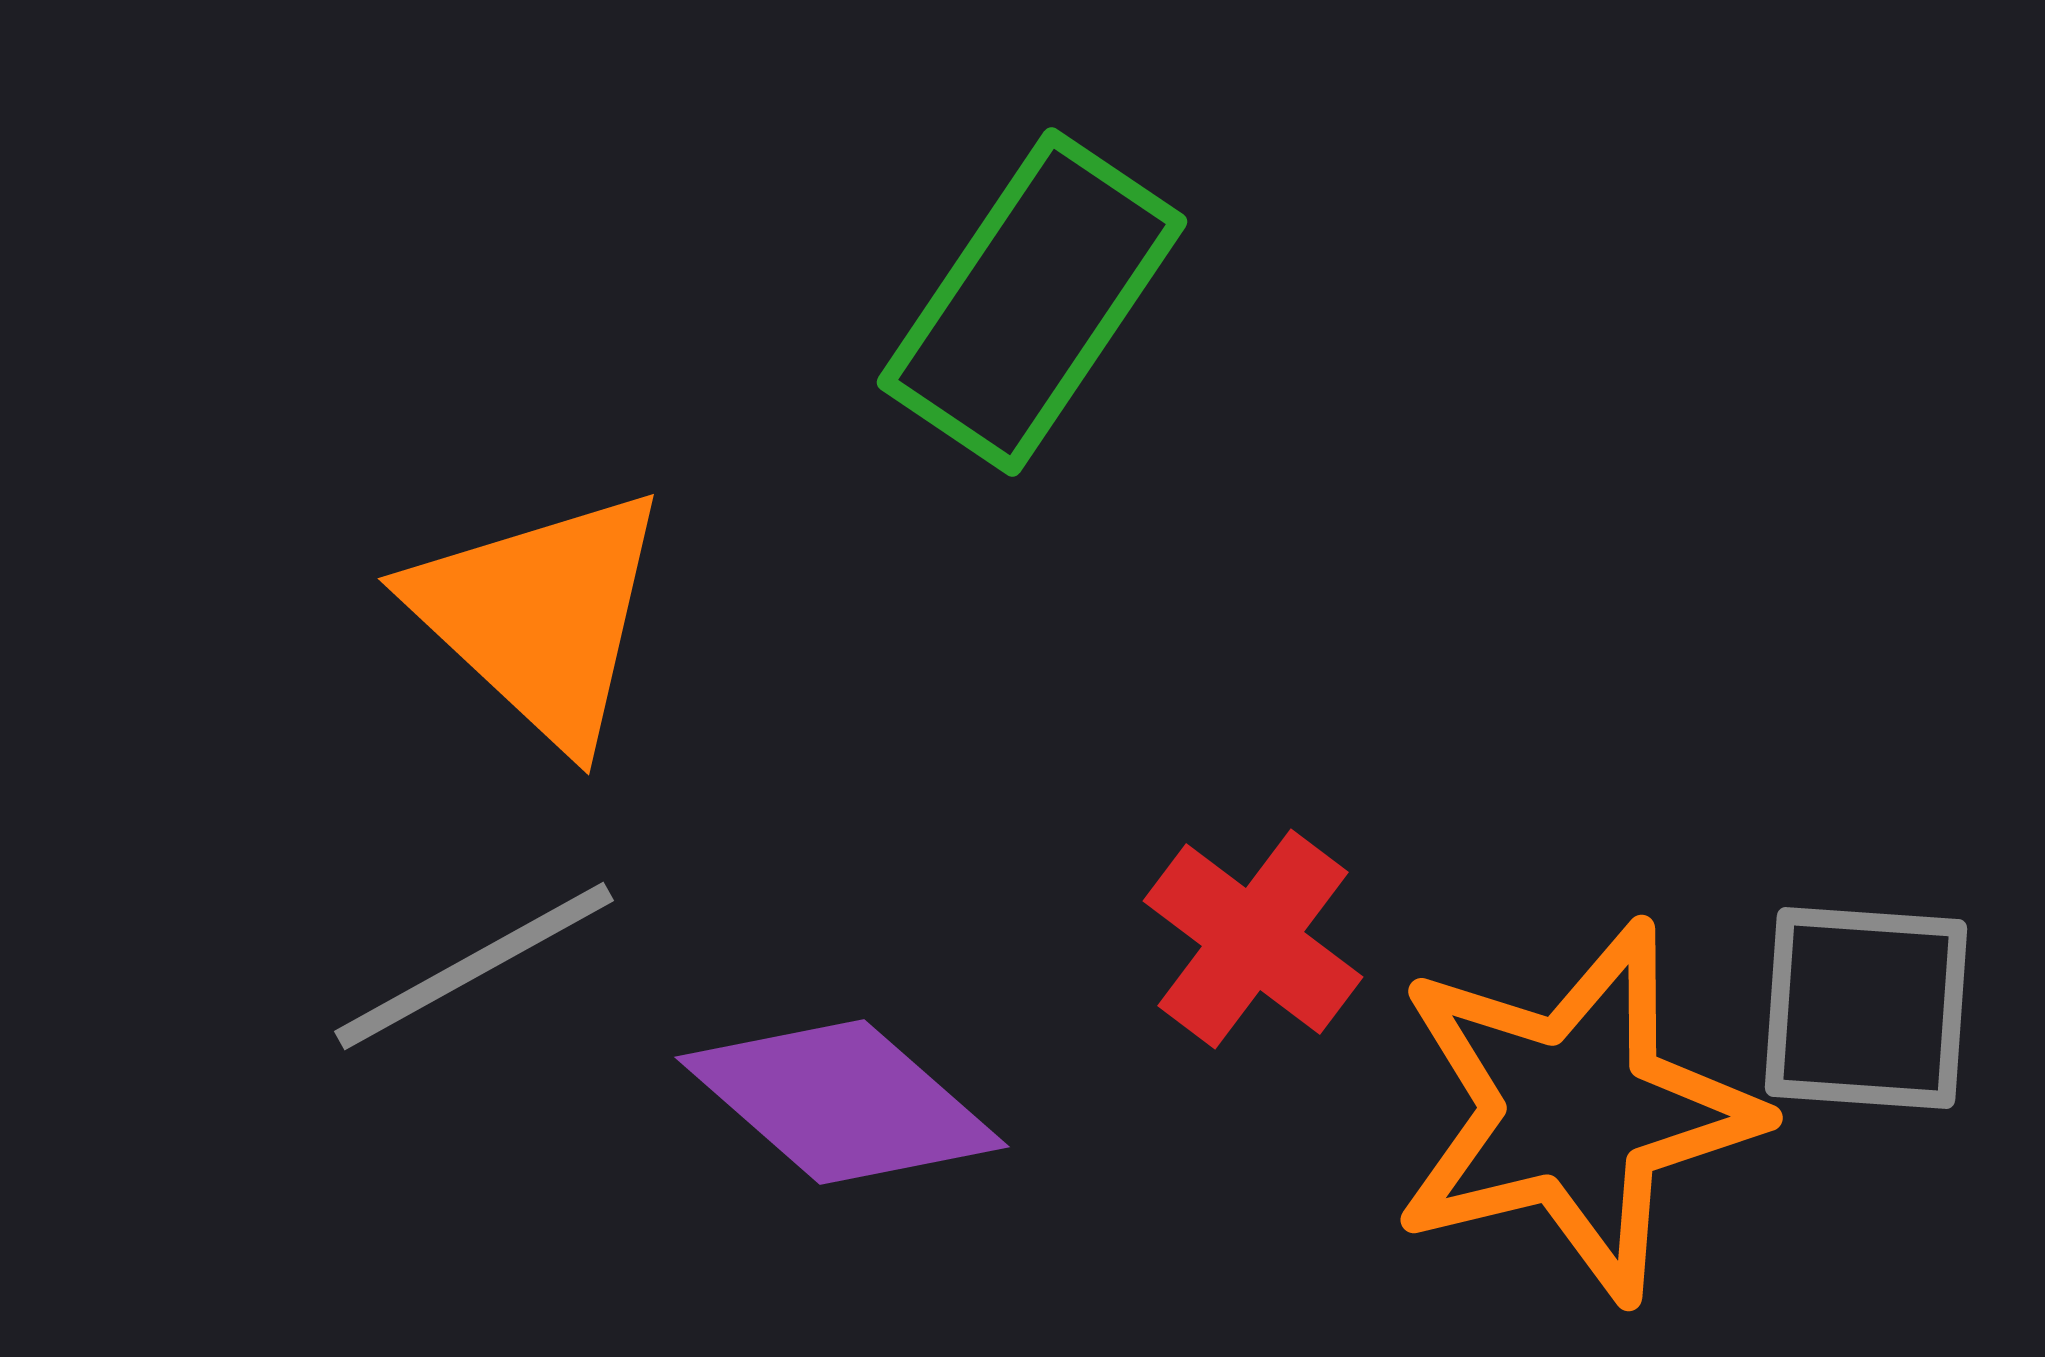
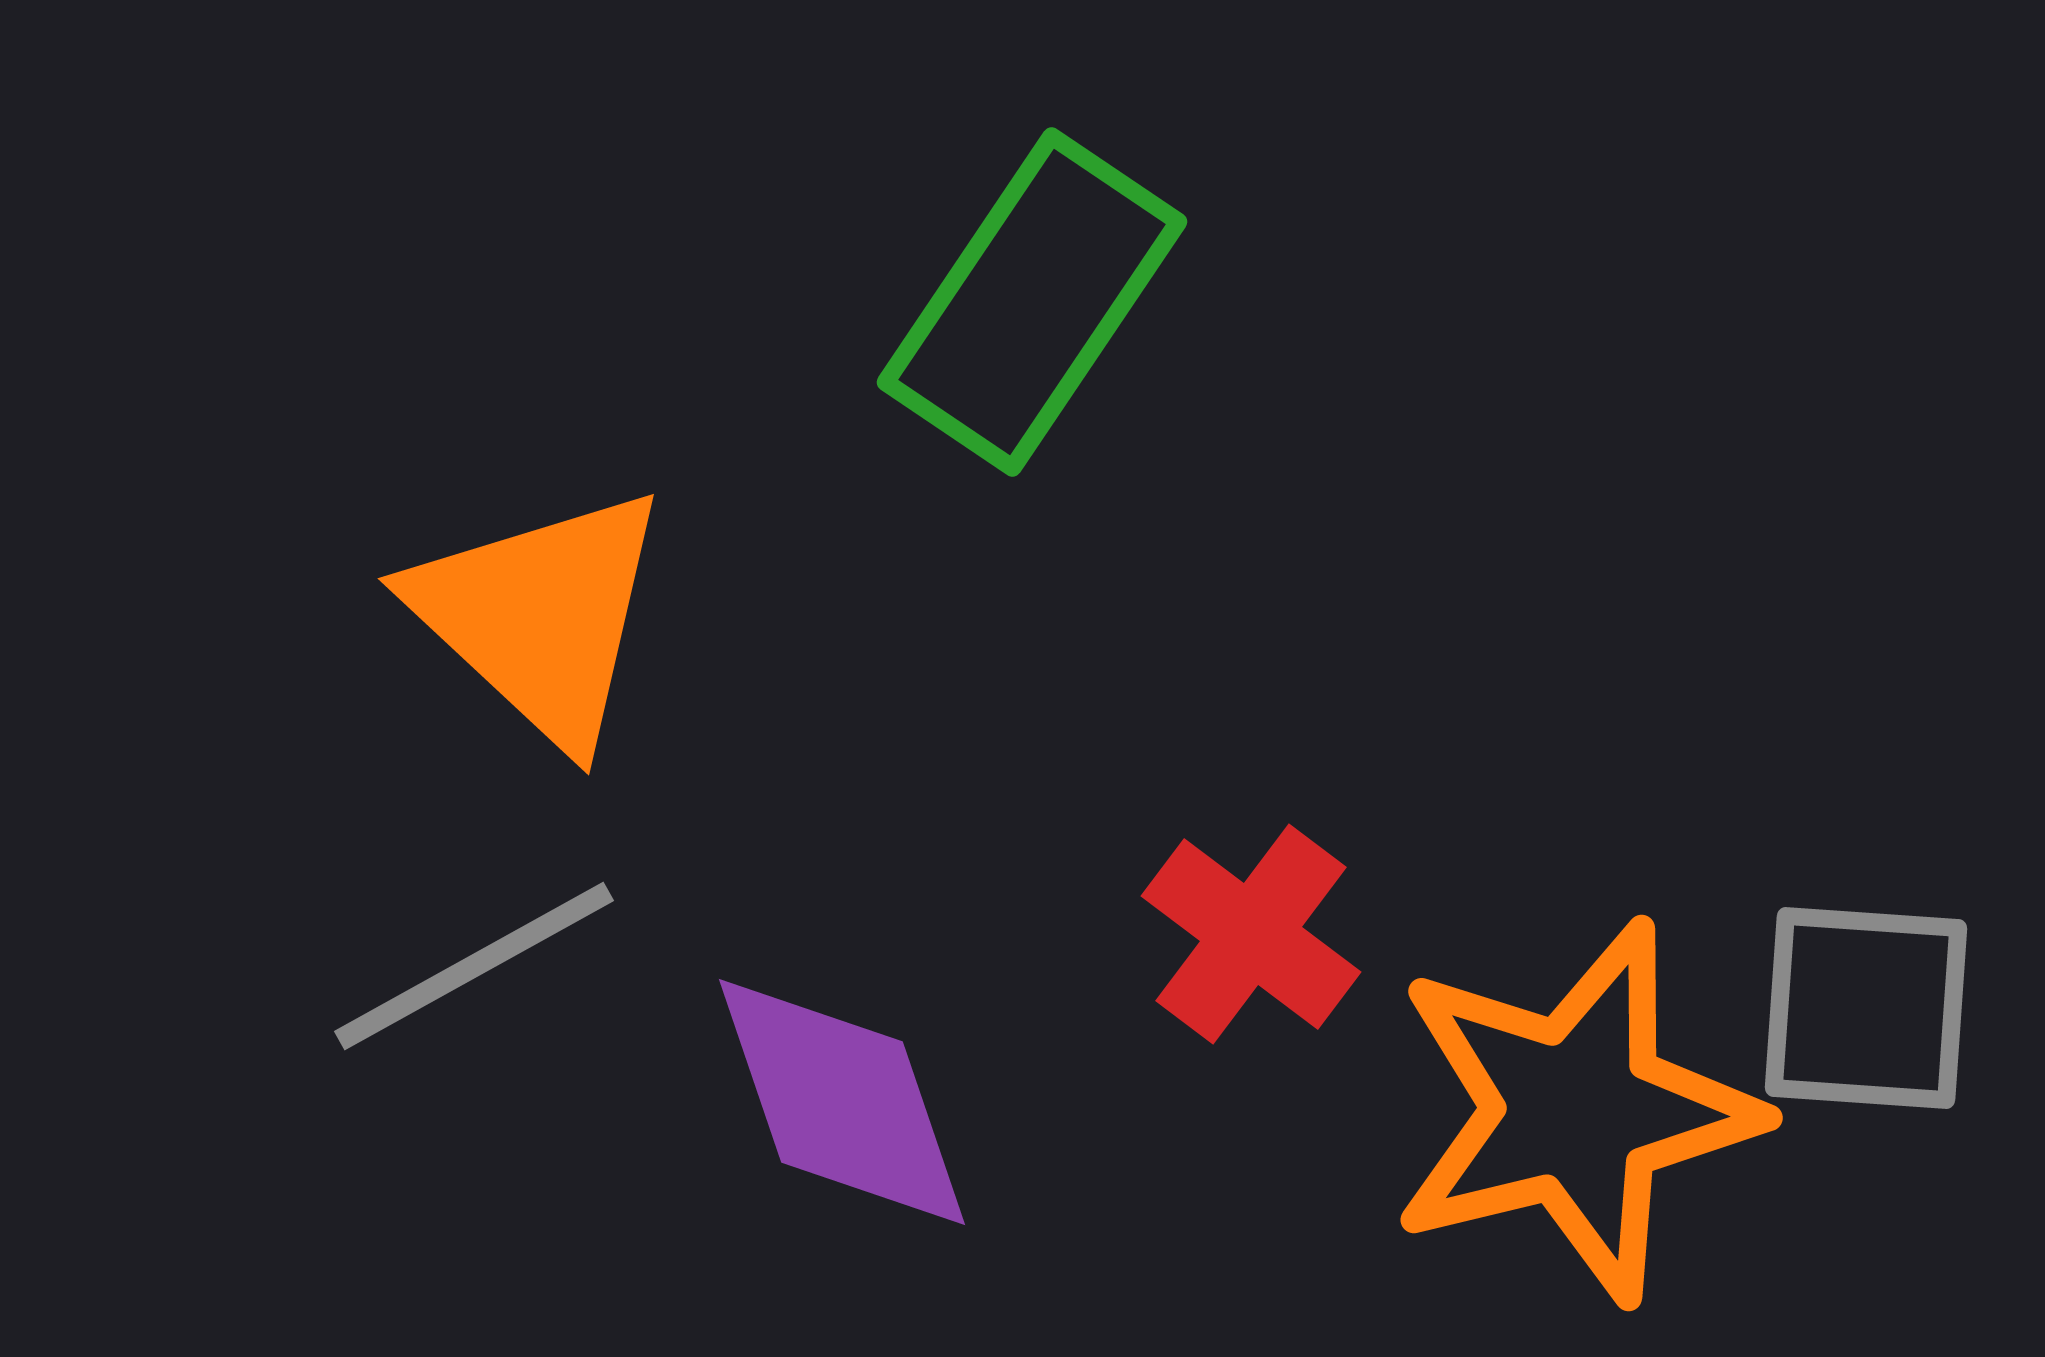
red cross: moved 2 px left, 5 px up
purple diamond: rotated 30 degrees clockwise
